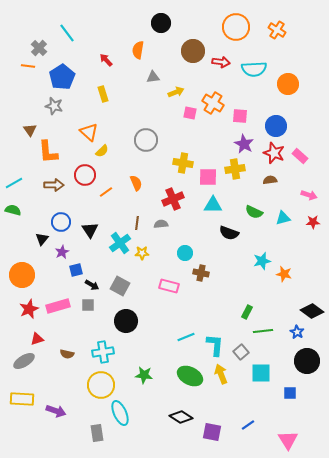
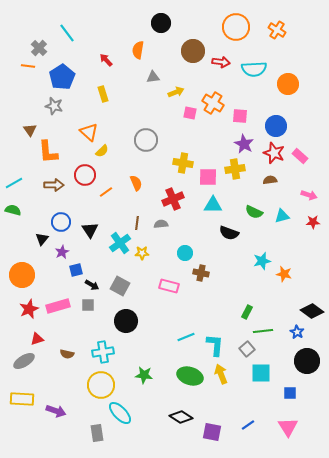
cyan triangle at (283, 218): moved 1 px left, 2 px up
gray square at (241, 352): moved 6 px right, 3 px up
green ellipse at (190, 376): rotated 10 degrees counterclockwise
cyan ellipse at (120, 413): rotated 20 degrees counterclockwise
pink triangle at (288, 440): moved 13 px up
